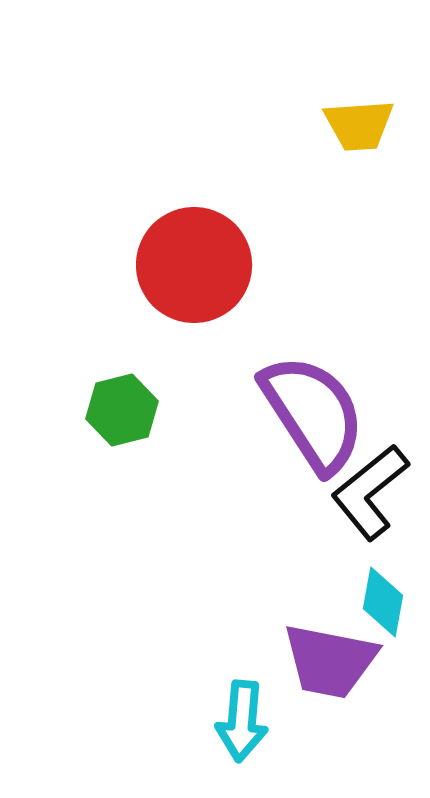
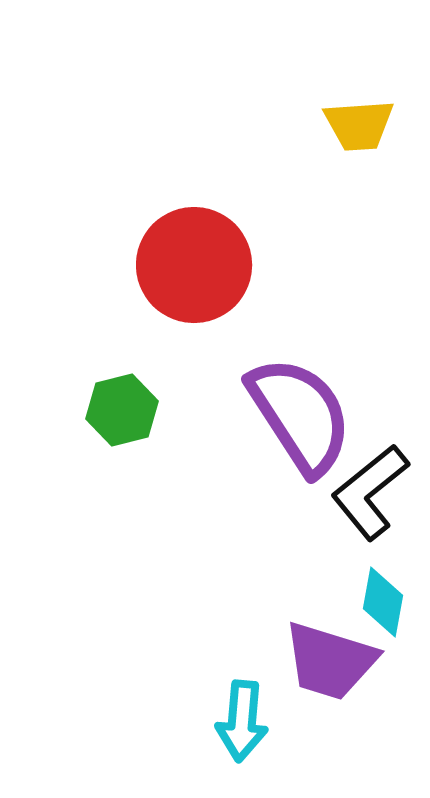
purple semicircle: moved 13 px left, 2 px down
purple trapezoid: rotated 6 degrees clockwise
